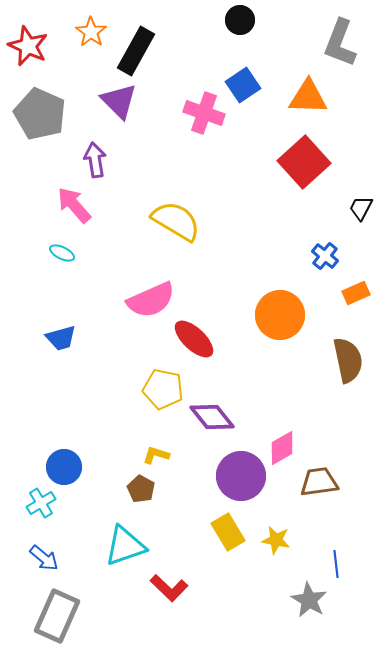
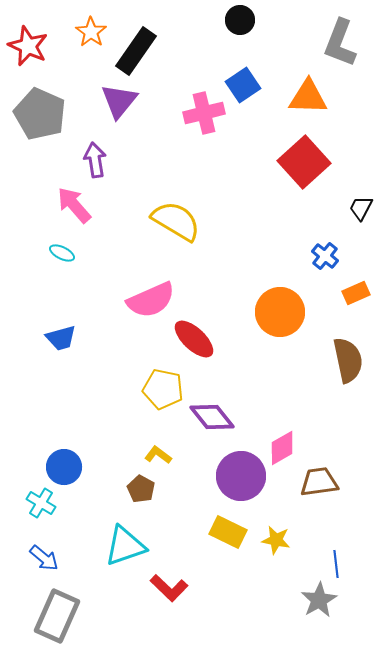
black rectangle: rotated 6 degrees clockwise
purple triangle: rotated 24 degrees clockwise
pink cross: rotated 33 degrees counterclockwise
orange circle: moved 3 px up
yellow L-shape: moved 2 px right; rotated 20 degrees clockwise
cyan cross: rotated 28 degrees counterclockwise
yellow rectangle: rotated 33 degrees counterclockwise
gray star: moved 10 px right; rotated 12 degrees clockwise
